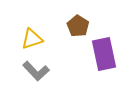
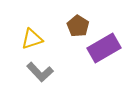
purple rectangle: moved 6 px up; rotated 72 degrees clockwise
gray L-shape: moved 4 px right, 1 px down
